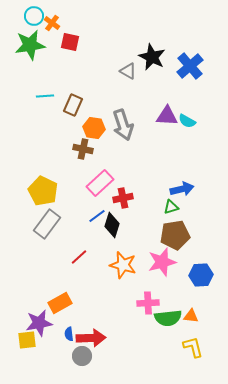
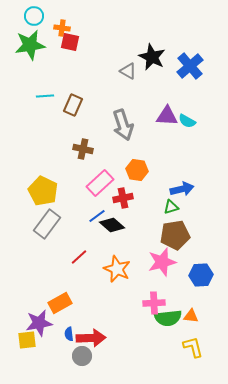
orange cross: moved 10 px right, 5 px down; rotated 28 degrees counterclockwise
orange hexagon: moved 43 px right, 42 px down
black diamond: rotated 65 degrees counterclockwise
orange star: moved 6 px left, 4 px down; rotated 8 degrees clockwise
pink cross: moved 6 px right
